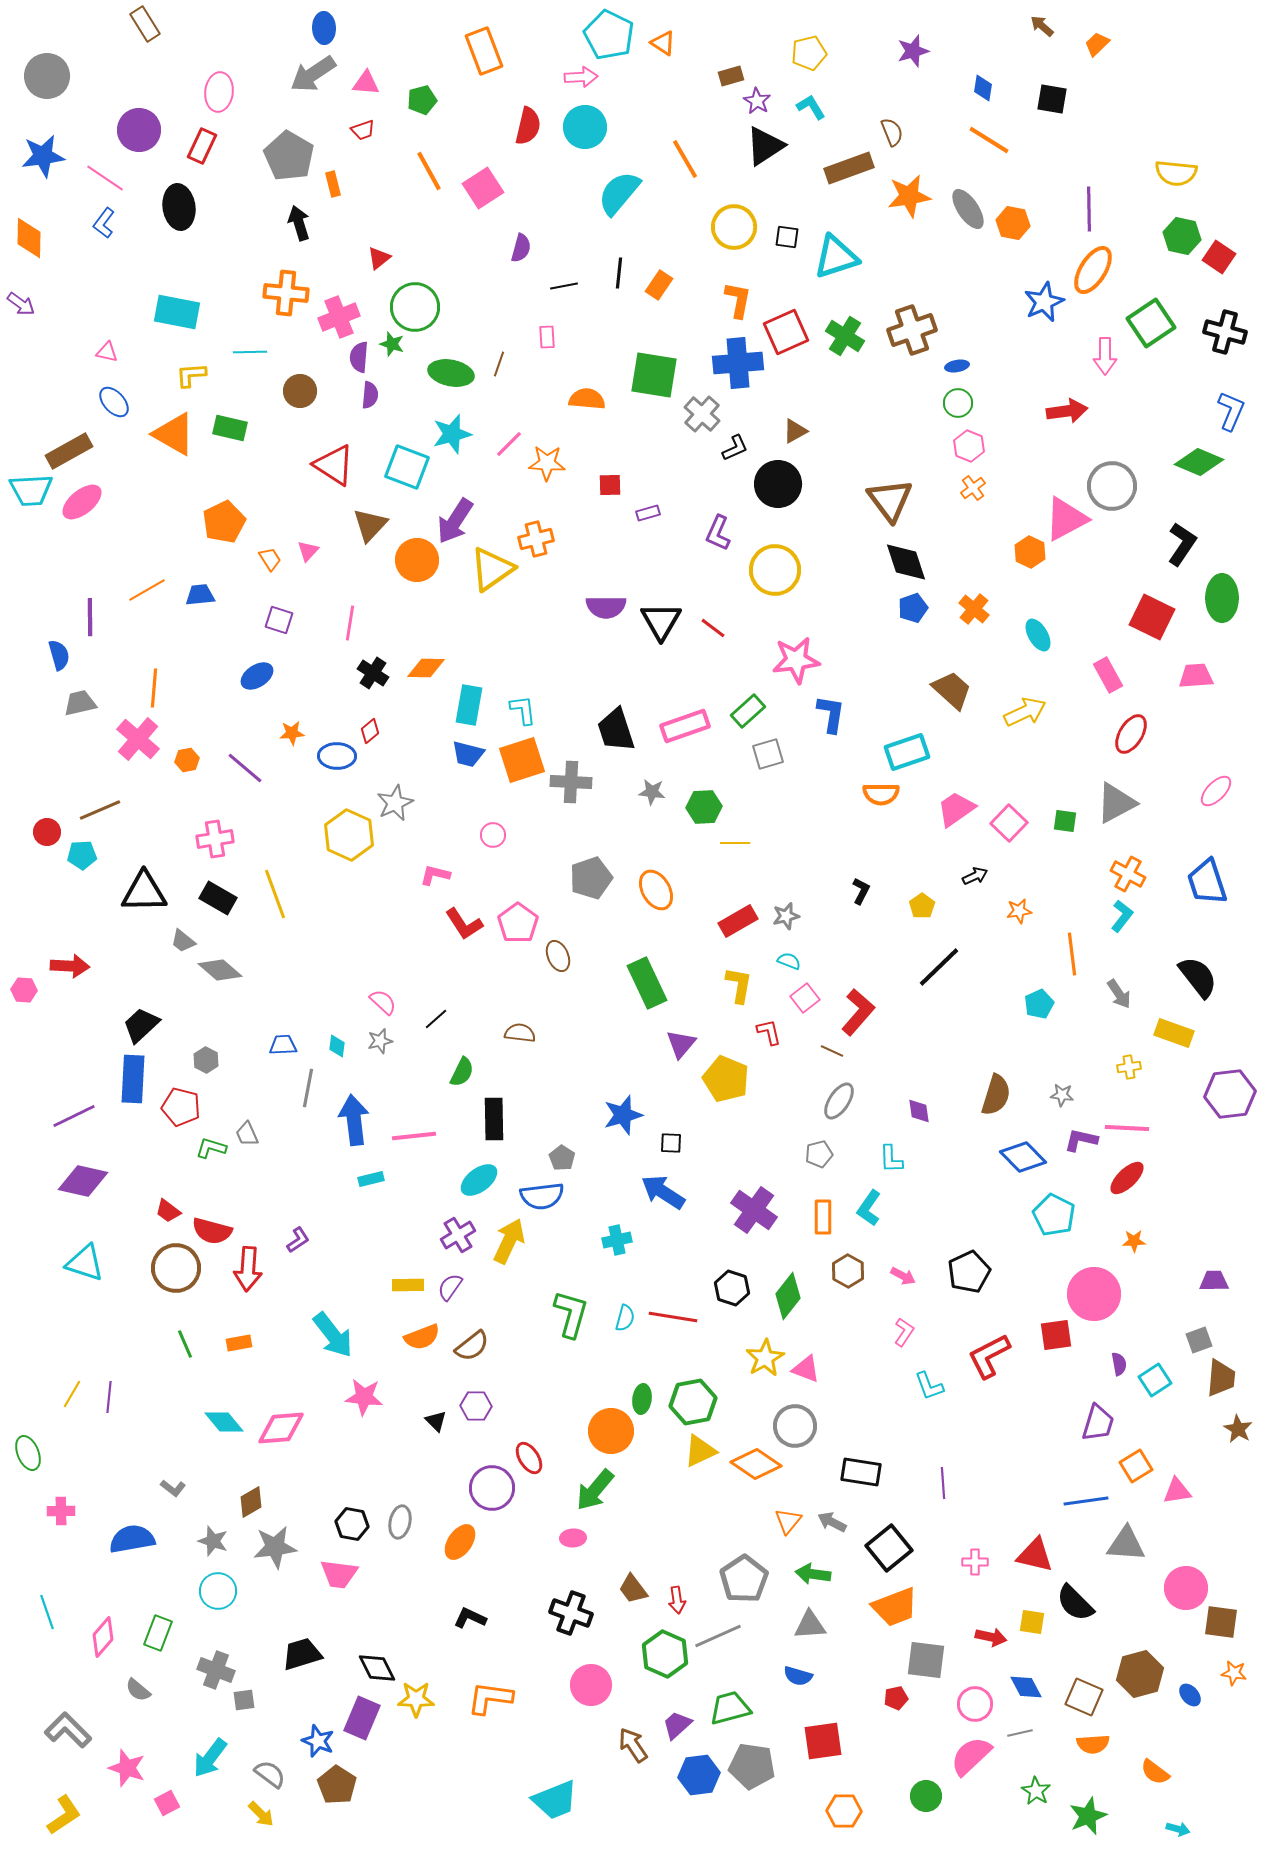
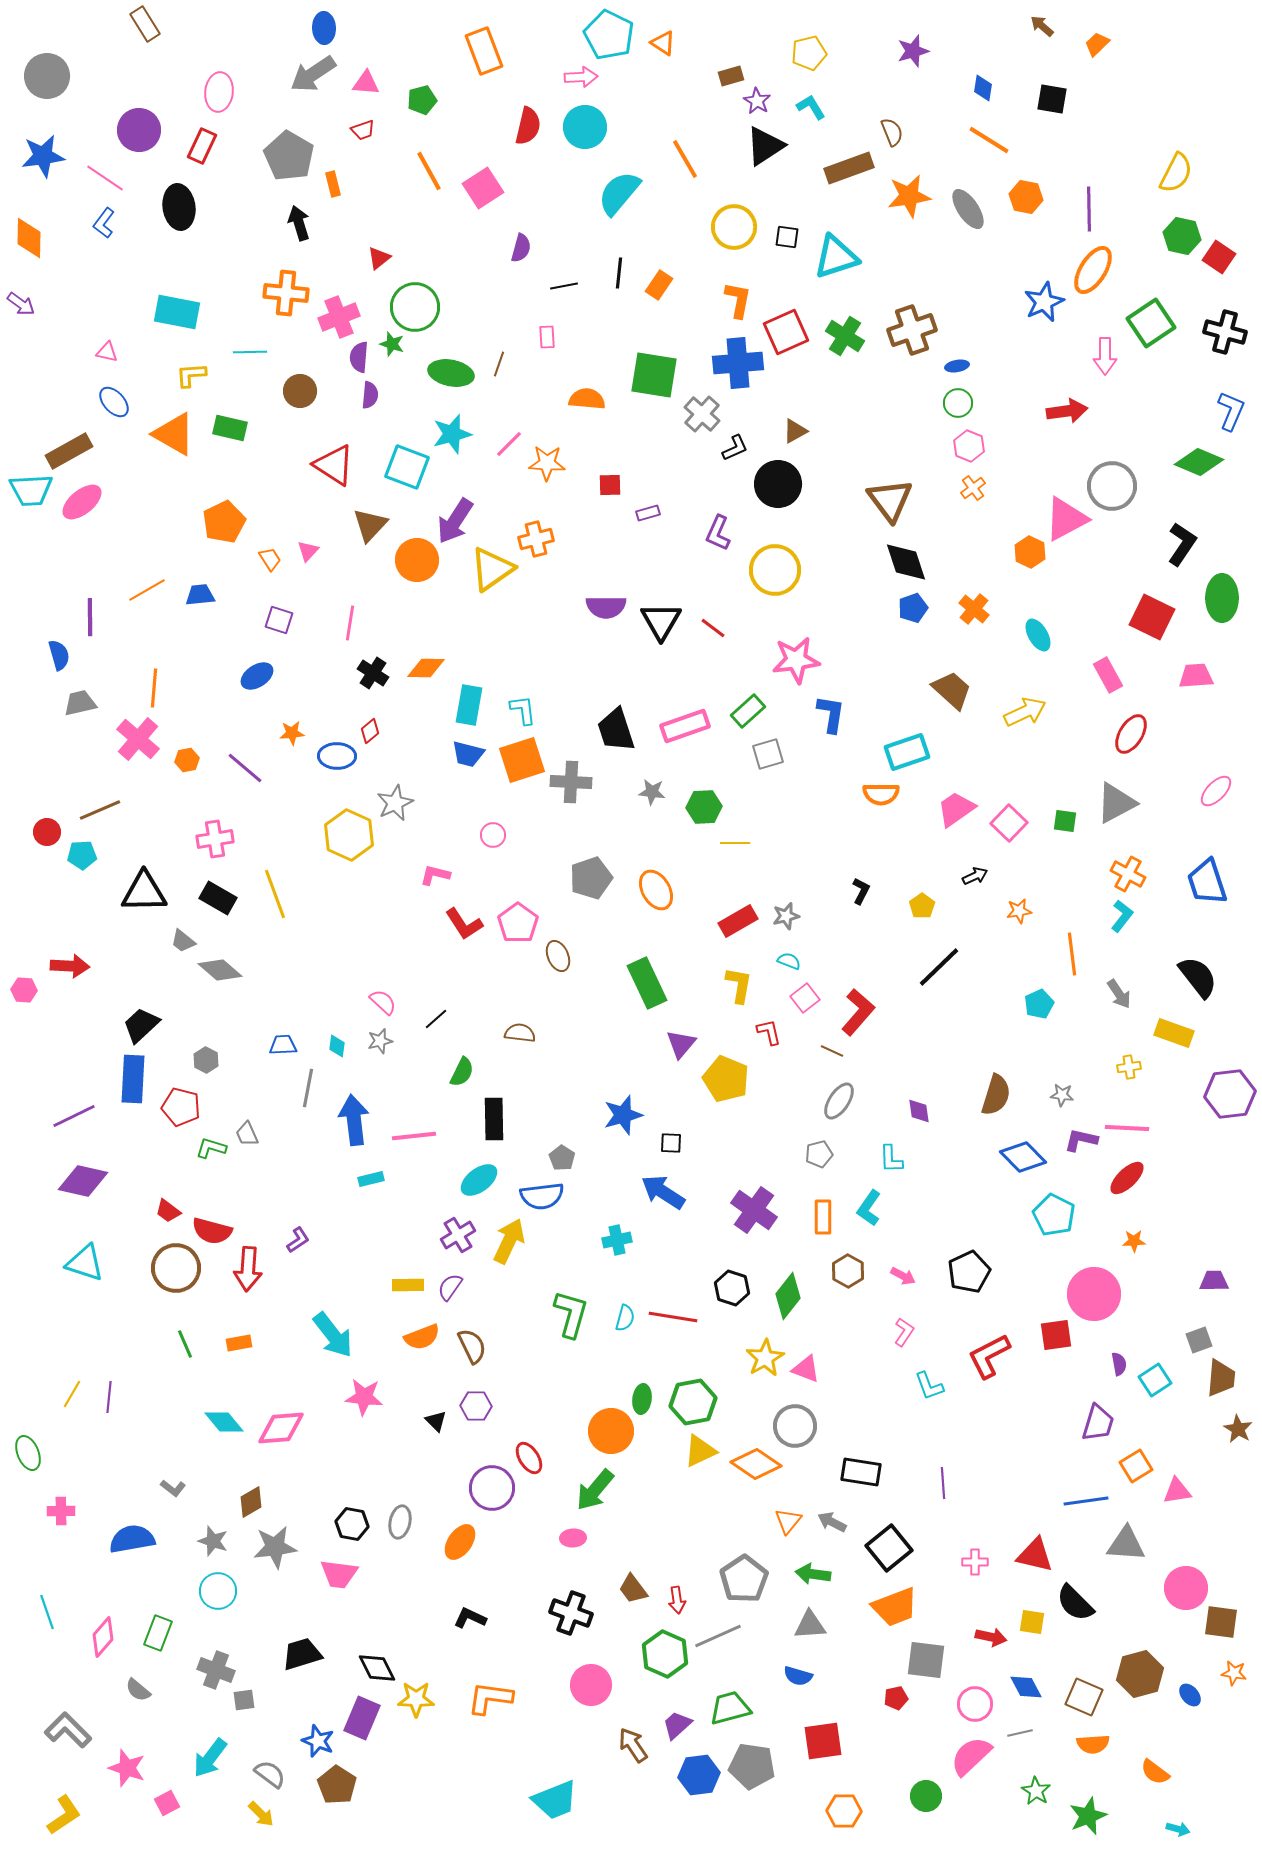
yellow semicircle at (1176, 173): rotated 69 degrees counterclockwise
orange hexagon at (1013, 223): moved 13 px right, 26 px up
brown semicircle at (472, 1346): rotated 78 degrees counterclockwise
